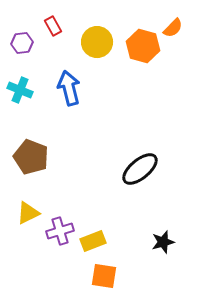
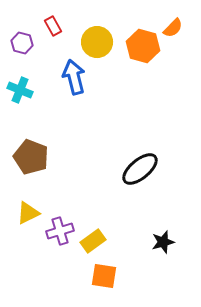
purple hexagon: rotated 20 degrees clockwise
blue arrow: moved 5 px right, 11 px up
yellow rectangle: rotated 15 degrees counterclockwise
